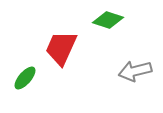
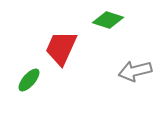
green ellipse: moved 4 px right, 2 px down
